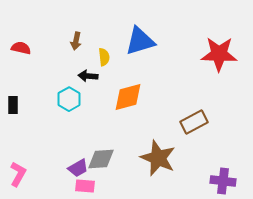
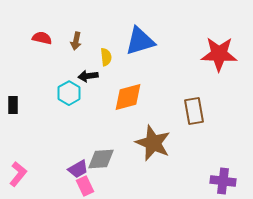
red semicircle: moved 21 px right, 10 px up
yellow semicircle: moved 2 px right
black arrow: rotated 12 degrees counterclockwise
cyan hexagon: moved 6 px up
brown rectangle: moved 11 px up; rotated 72 degrees counterclockwise
brown star: moved 5 px left, 15 px up
purple trapezoid: moved 1 px down
pink L-shape: rotated 10 degrees clockwise
pink rectangle: rotated 60 degrees clockwise
